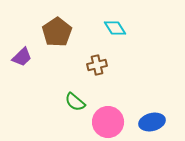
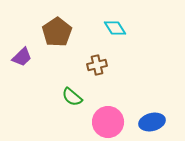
green semicircle: moved 3 px left, 5 px up
